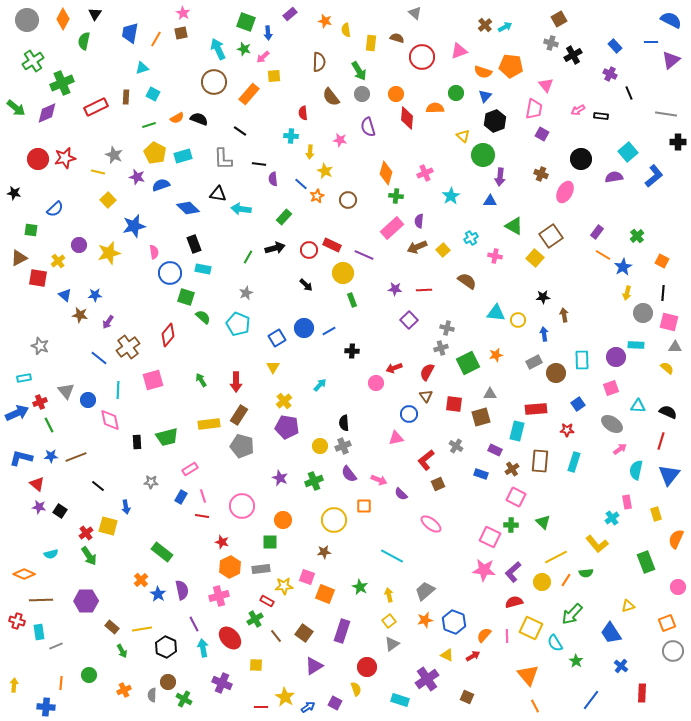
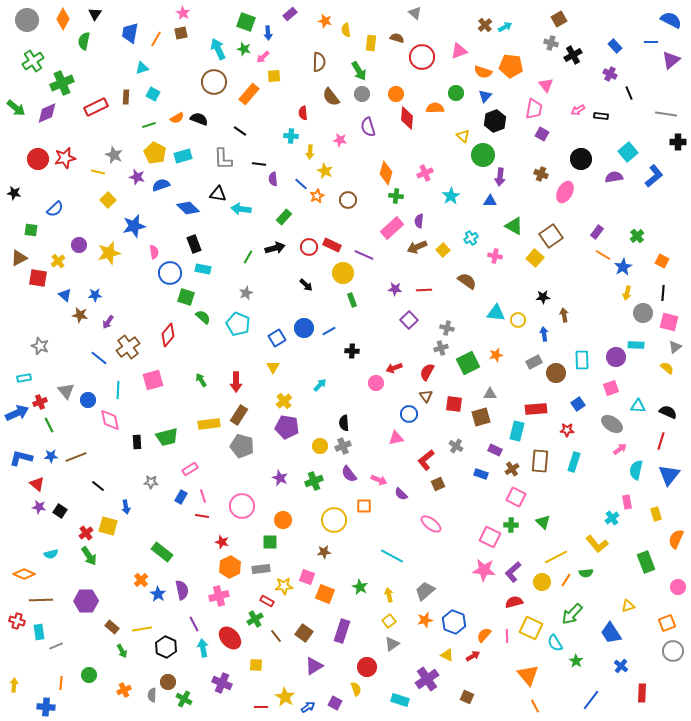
red circle at (309, 250): moved 3 px up
gray triangle at (675, 347): rotated 40 degrees counterclockwise
